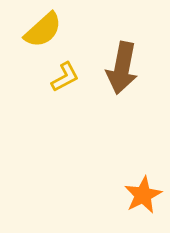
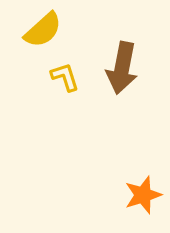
yellow L-shape: rotated 80 degrees counterclockwise
orange star: rotated 9 degrees clockwise
